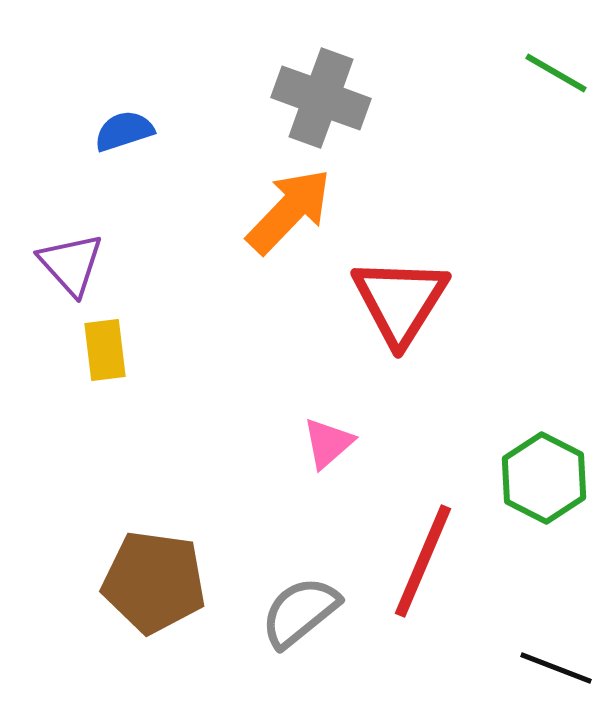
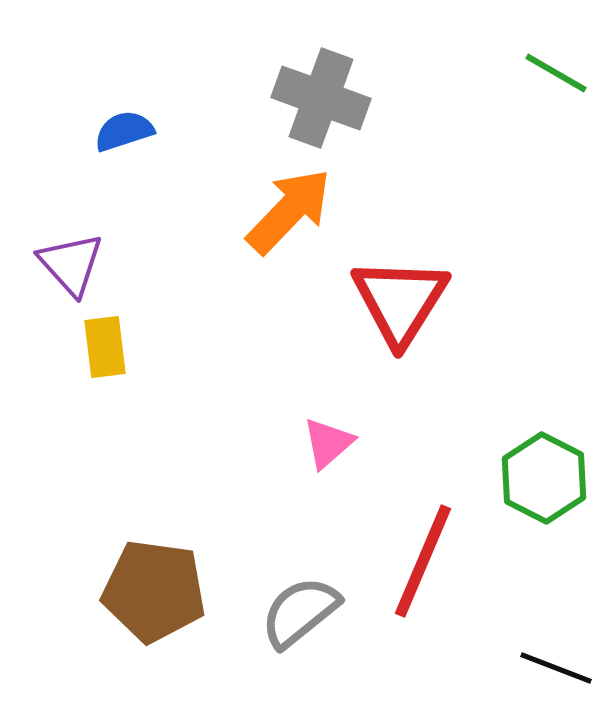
yellow rectangle: moved 3 px up
brown pentagon: moved 9 px down
